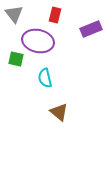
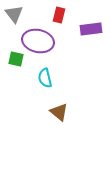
red rectangle: moved 4 px right
purple rectangle: rotated 15 degrees clockwise
